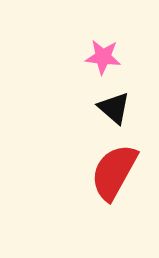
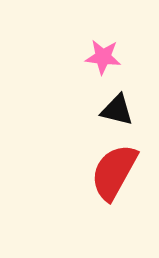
black triangle: moved 3 px right, 2 px down; rotated 27 degrees counterclockwise
